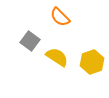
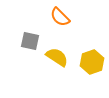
gray square: rotated 24 degrees counterclockwise
